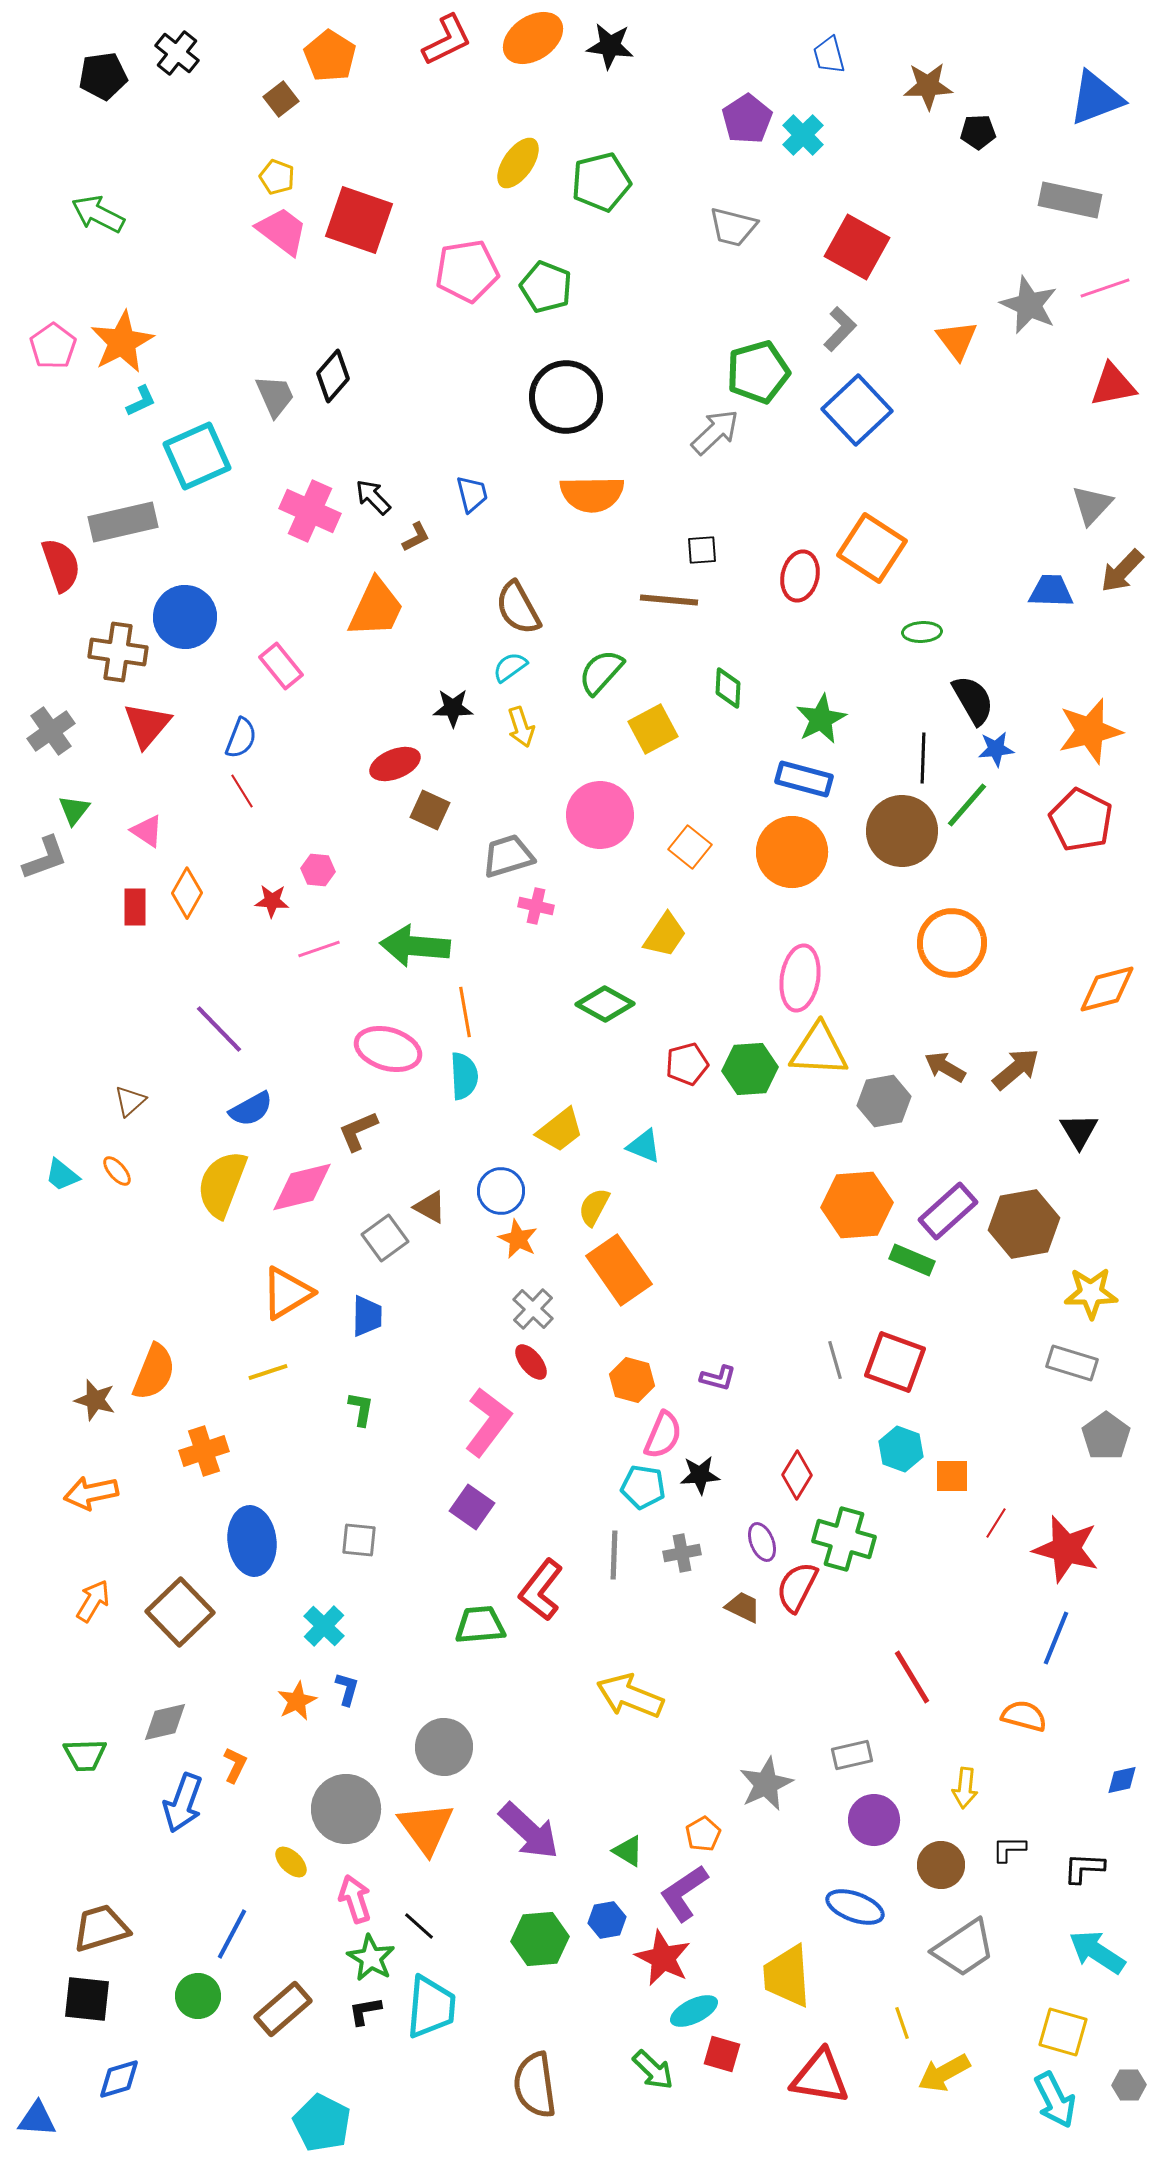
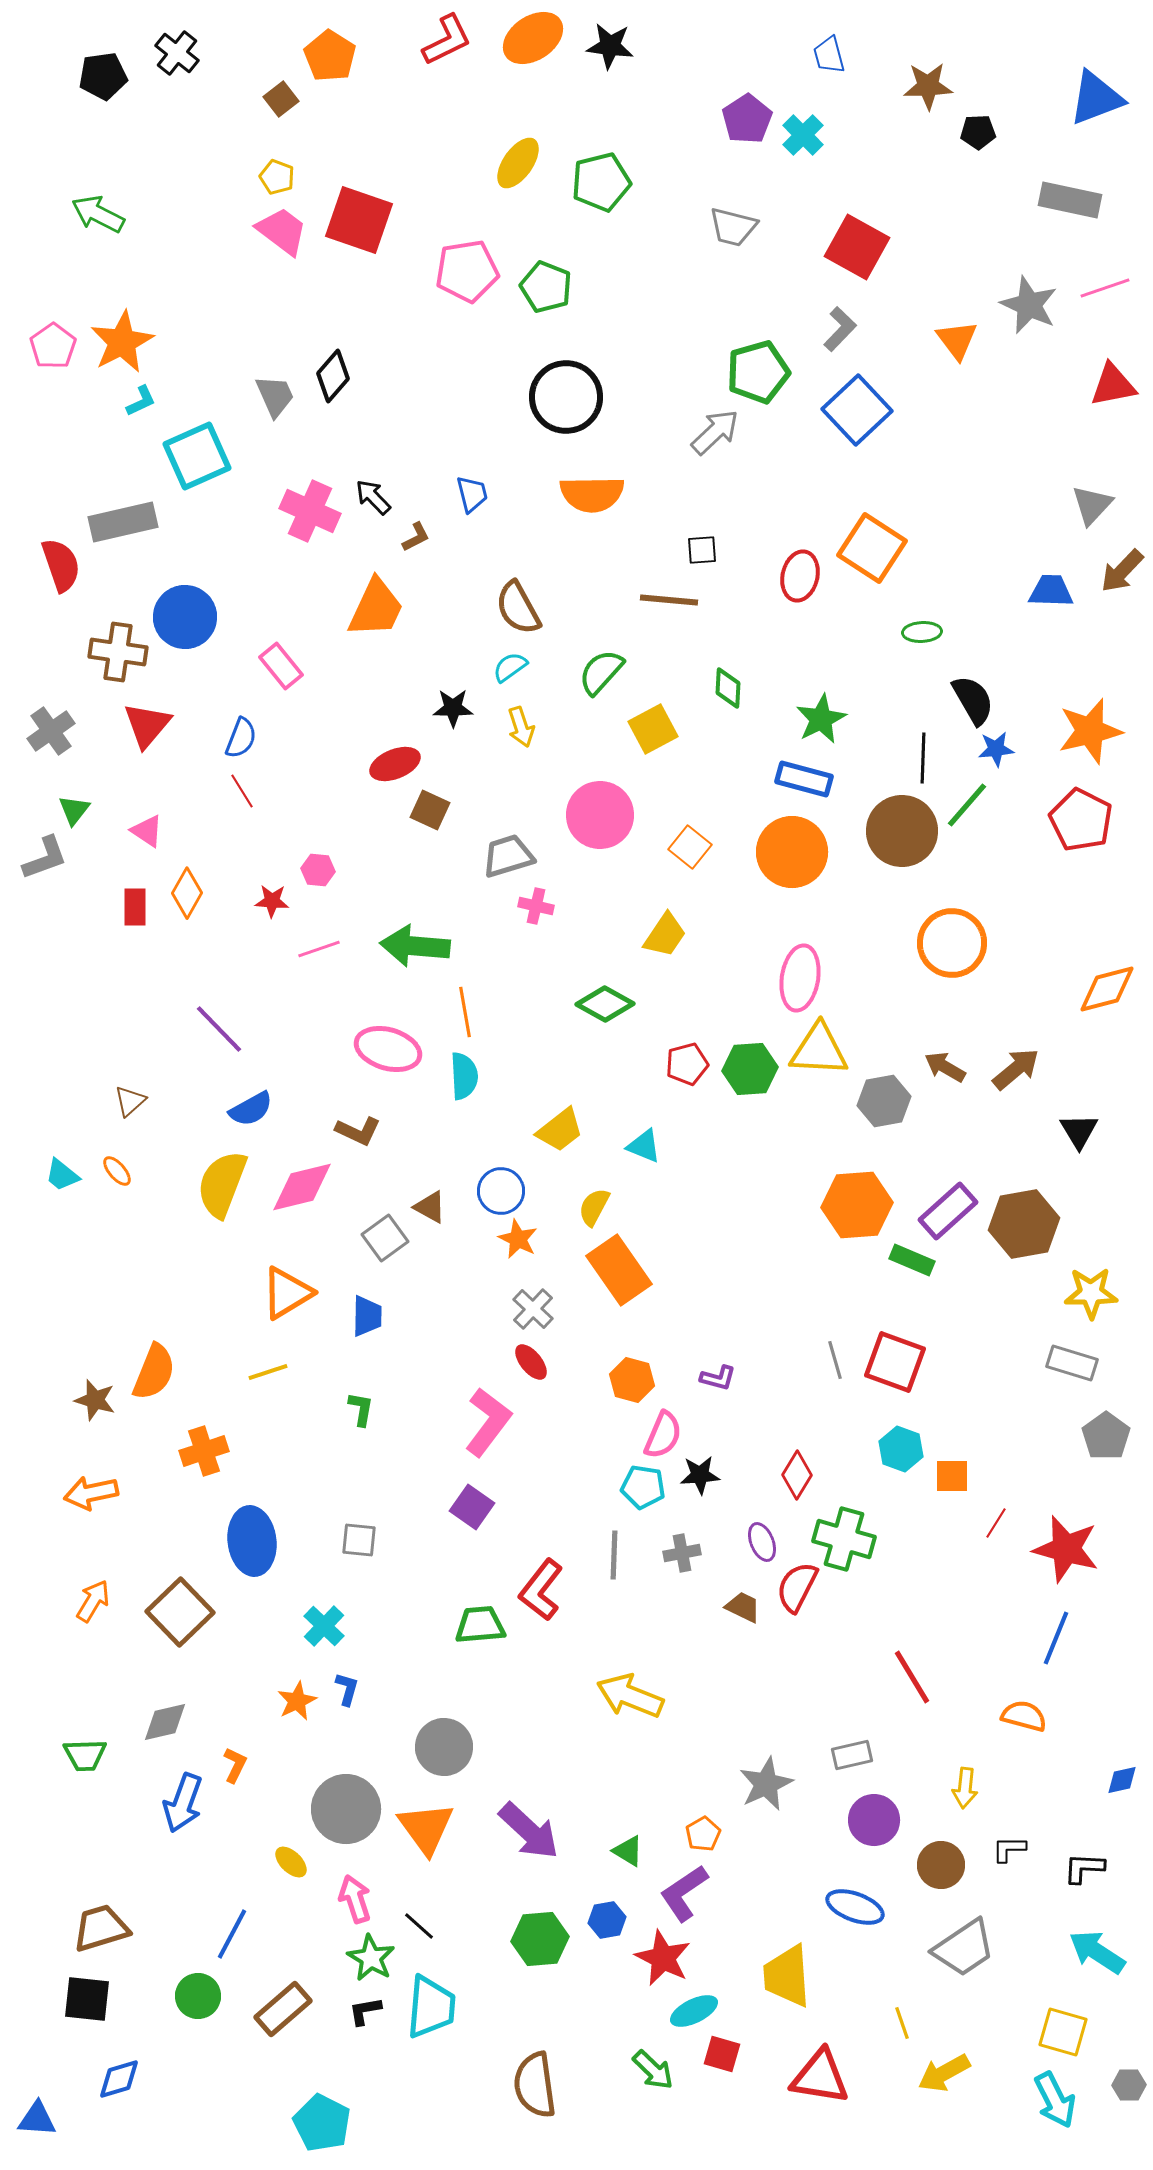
brown L-shape at (358, 1131): rotated 132 degrees counterclockwise
